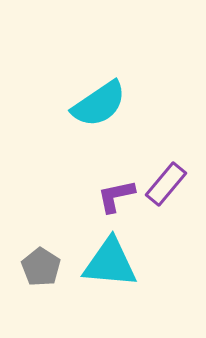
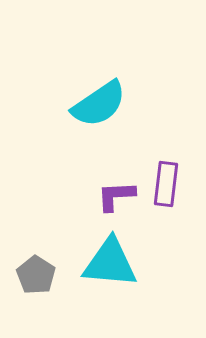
purple rectangle: rotated 33 degrees counterclockwise
purple L-shape: rotated 9 degrees clockwise
gray pentagon: moved 5 px left, 8 px down
